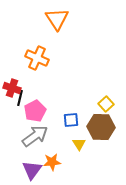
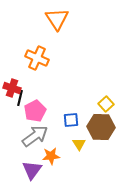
orange star: moved 1 px left, 6 px up
